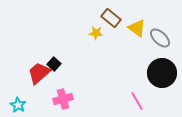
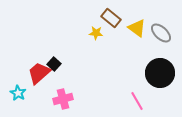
gray ellipse: moved 1 px right, 5 px up
black circle: moved 2 px left
cyan star: moved 12 px up
